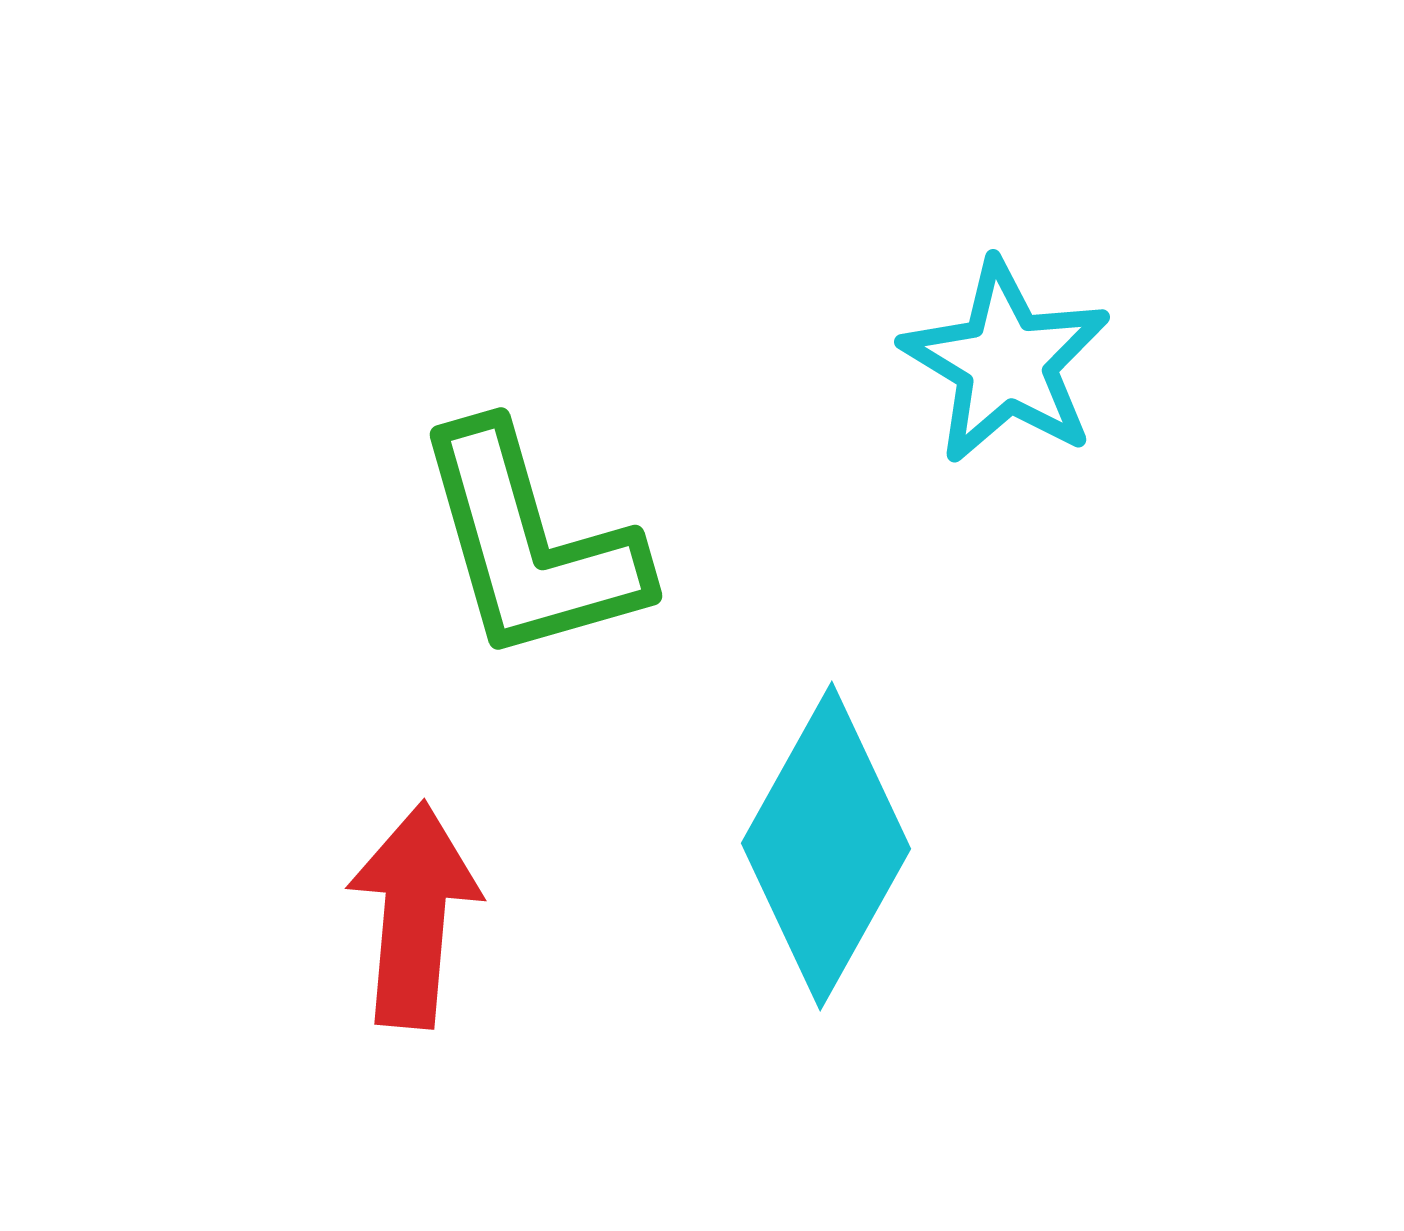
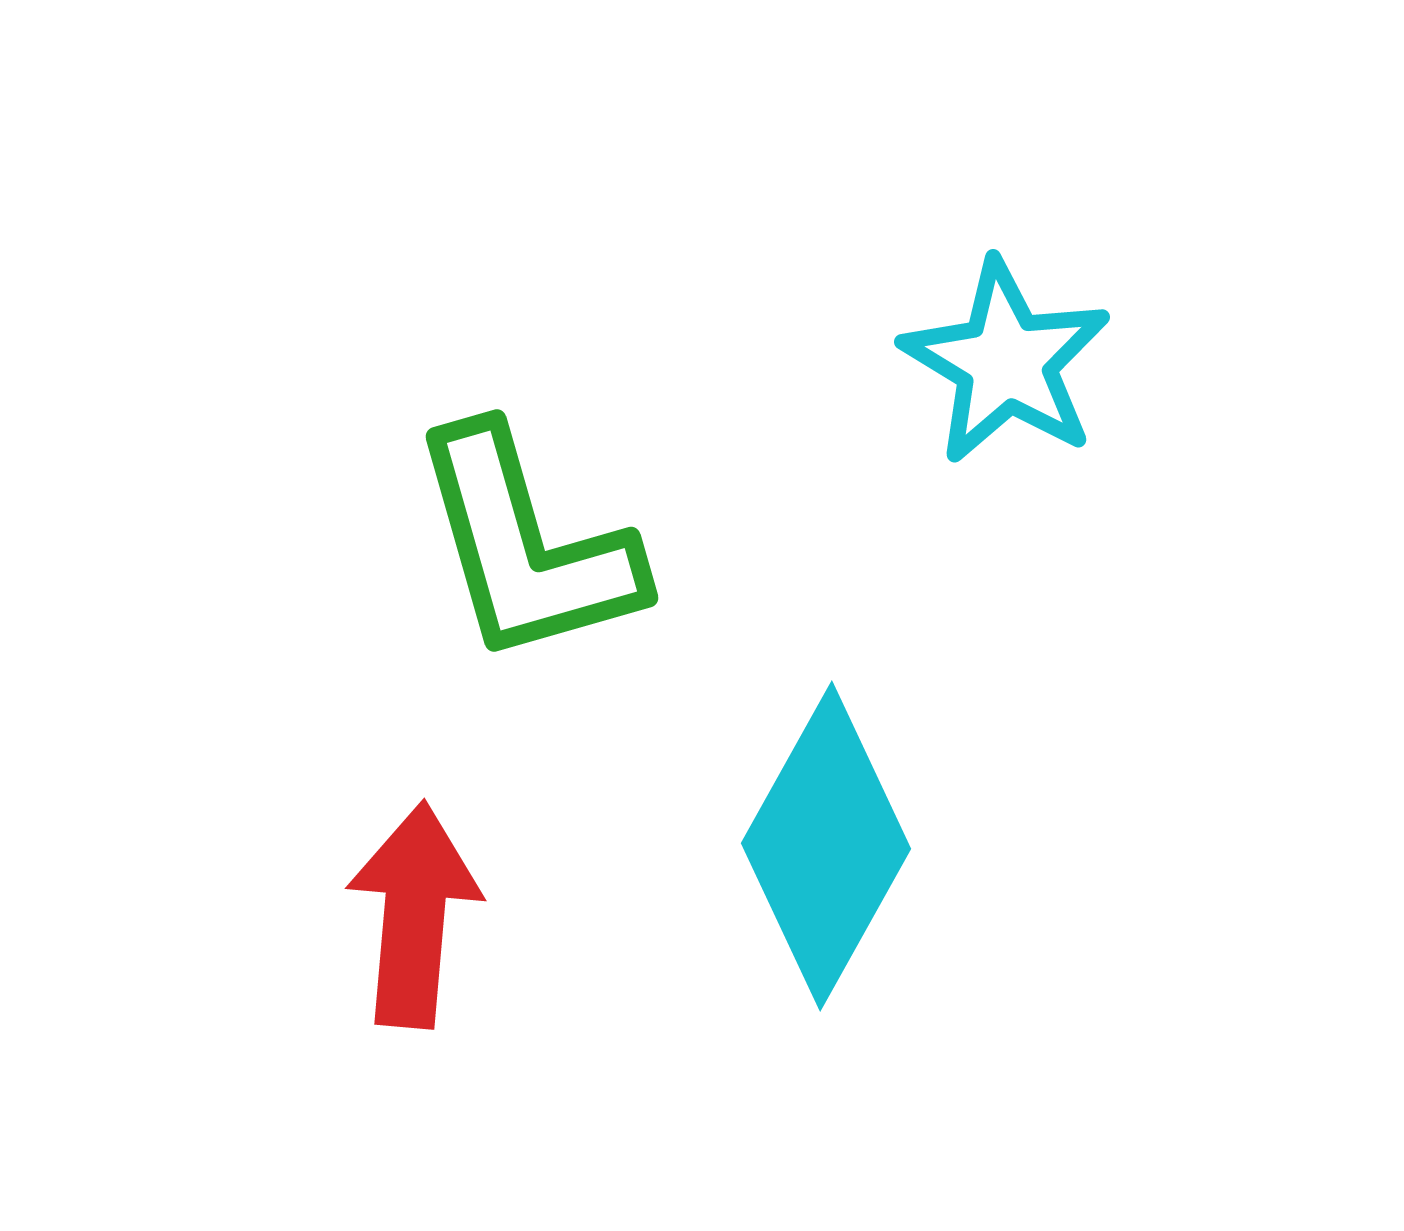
green L-shape: moved 4 px left, 2 px down
